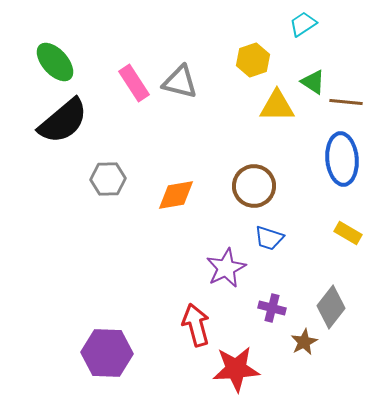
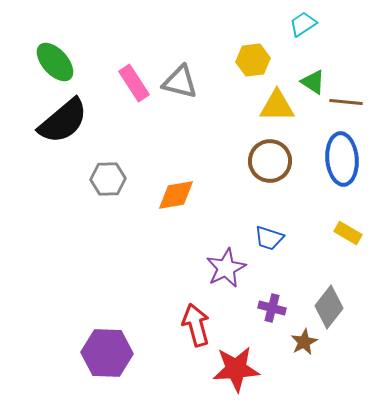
yellow hexagon: rotated 12 degrees clockwise
brown circle: moved 16 px right, 25 px up
gray diamond: moved 2 px left
